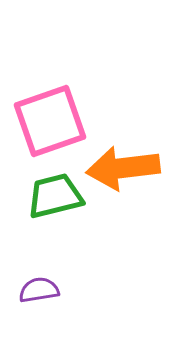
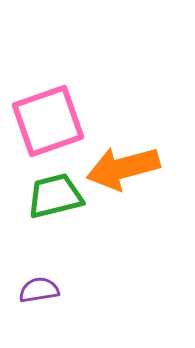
pink square: moved 2 px left
orange arrow: rotated 8 degrees counterclockwise
